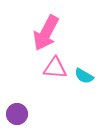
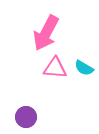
cyan semicircle: moved 8 px up
purple circle: moved 9 px right, 3 px down
